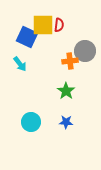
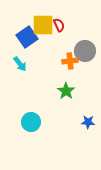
red semicircle: rotated 32 degrees counterclockwise
blue square: rotated 30 degrees clockwise
blue star: moved 22 px right
